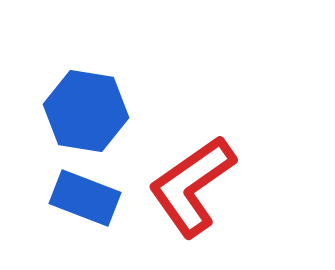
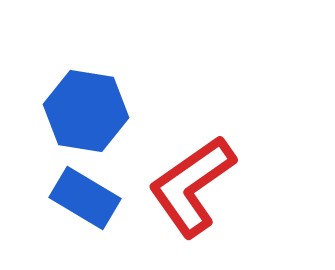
blue rectangle: rotated 10 degrees clockwise
